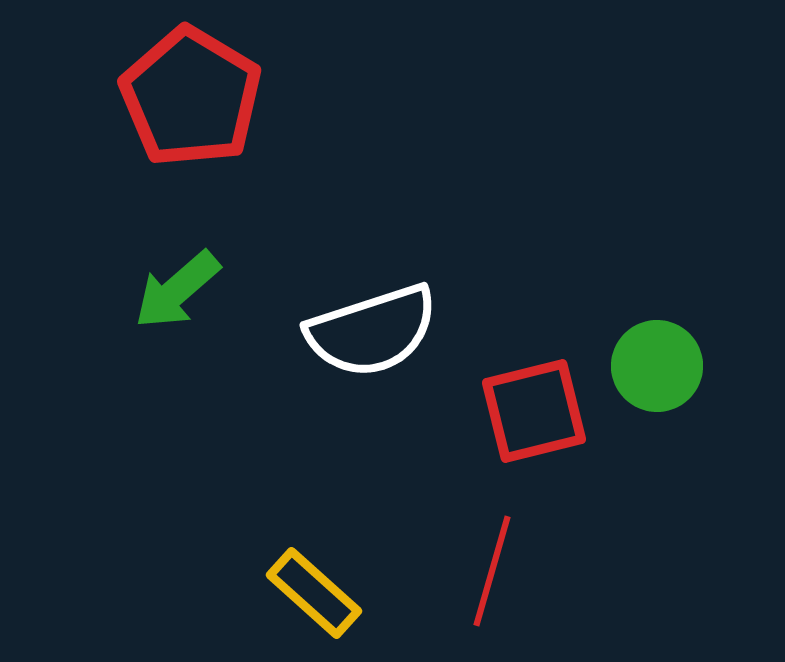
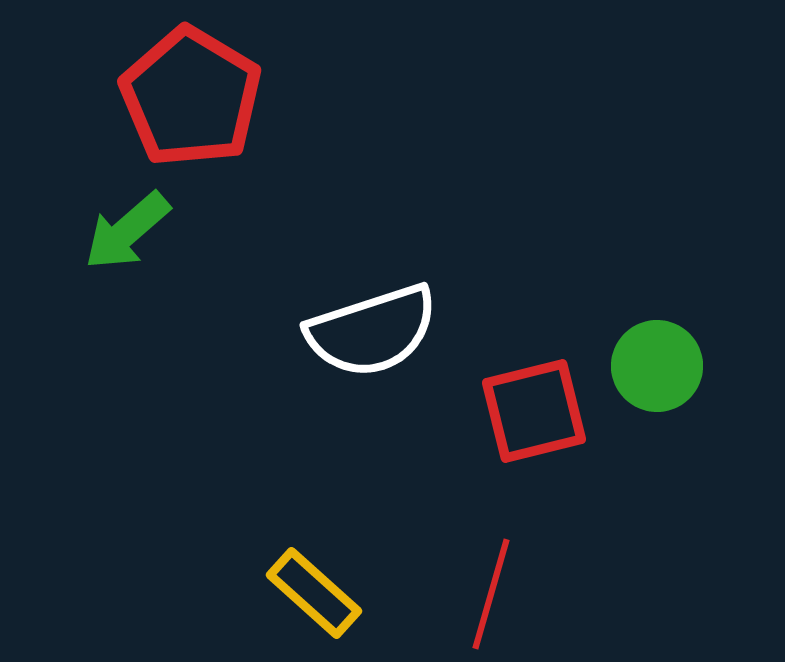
green arrow: moved 50 px left, 59 px up
red line: moved 1 px left, 23 px down
